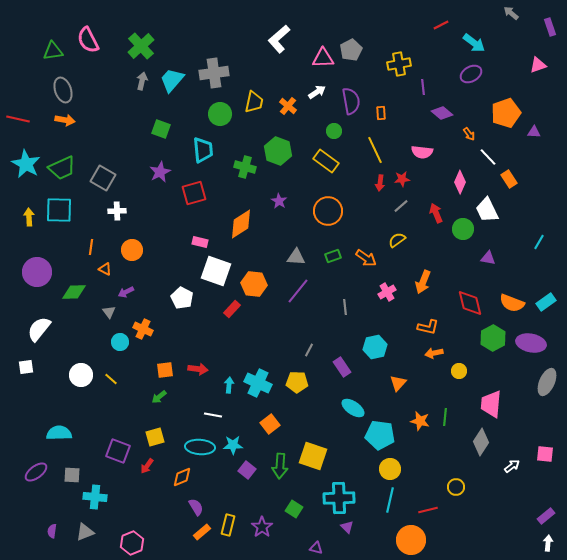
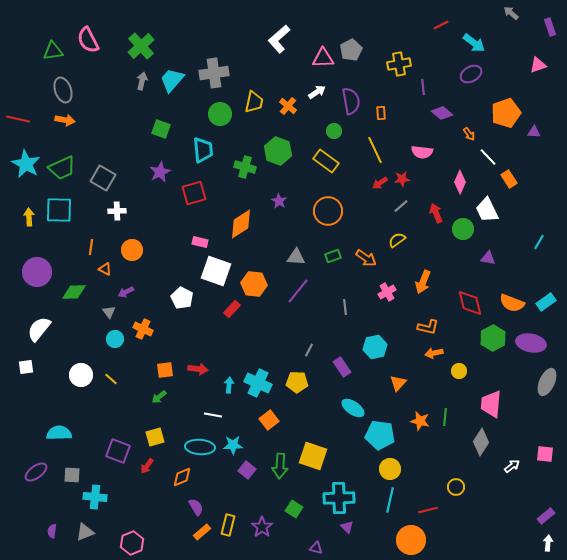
red arrow at (380, 183): rotated 49 degrees clockwise
cyan circle at (120, 342): moved 5 px left, 3 px up
orange square at (270, 424): moved 1 px left, 4 px up
